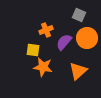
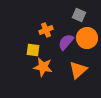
purple semicircle: moved 2 px right
orange triangle: moved 1 px up
